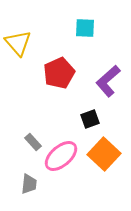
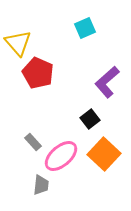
cyan square: rotated 25 degrees counterclockwise
red pentagon: moved 21 px left; rotated 24 degrees counterclockwise
purple L-shape: moved 1 px left, 1 px down
black square: rotated 18 degrees counterclockwise
gray trapezoid: moved 12 px right, 1 px down
